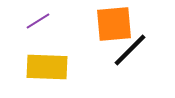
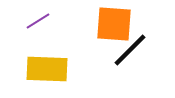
orange square: rotated 9 degrees clockwise
yellow rectangle: moved 2 px down
